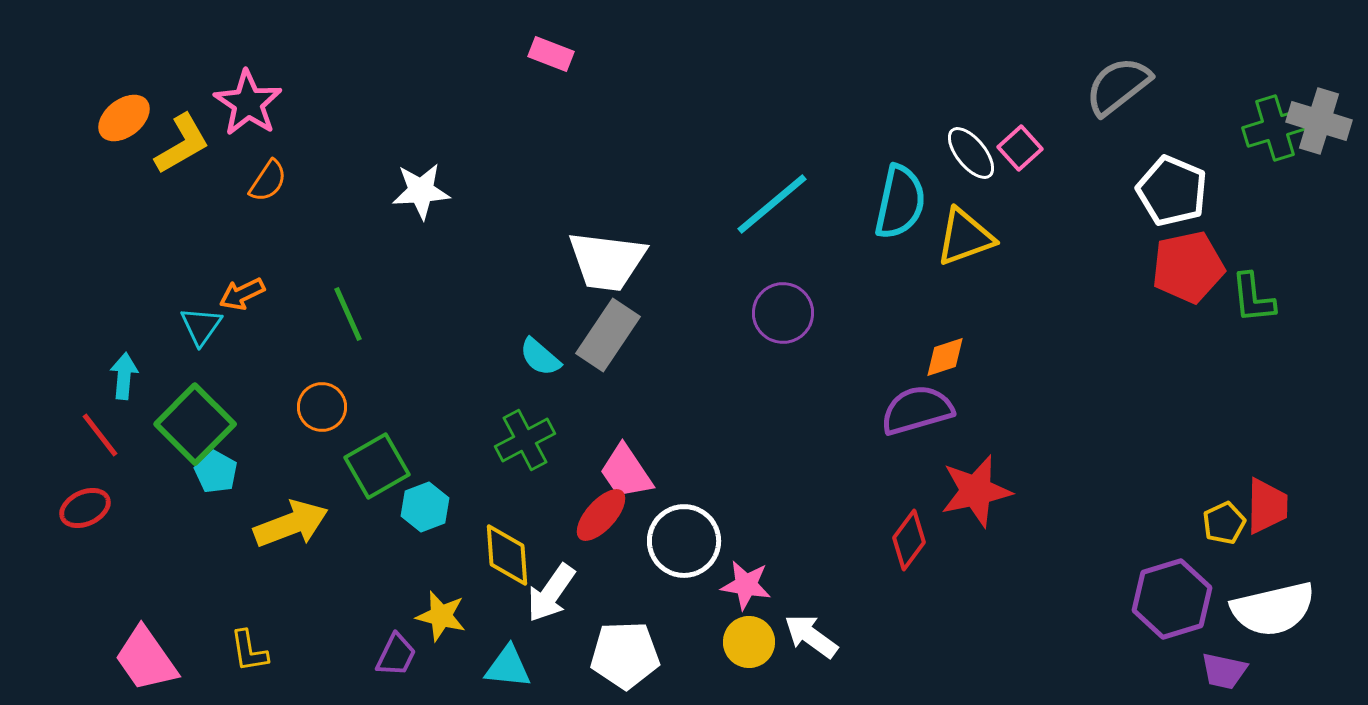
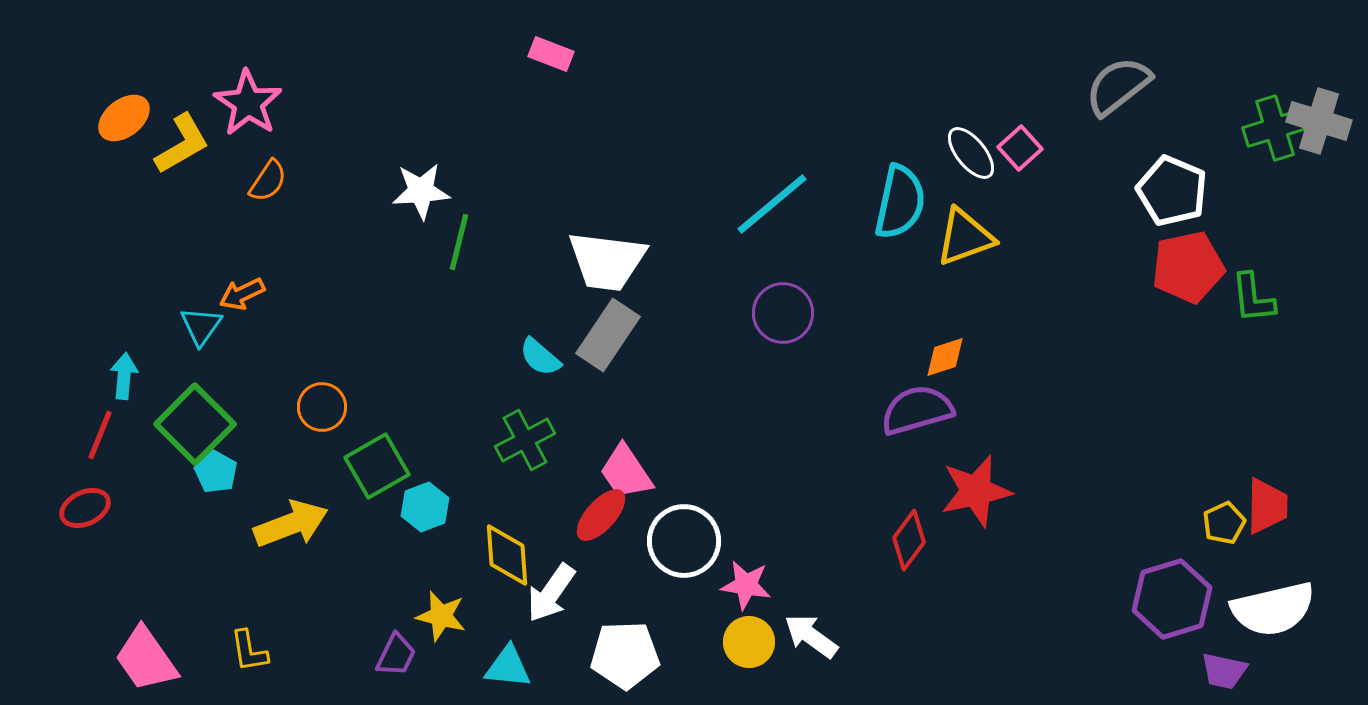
green line at (348, 314): moved 111 px right, 72 px up; rotated 38 degrees clockwise
red line at (100, 435): rotated 60 degrees clockwise
